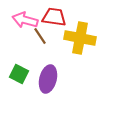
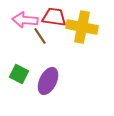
pink arrow: rotated 10 degrees counterclockwise
yellow cross: moved 2 px right, 11 px up
purple ellipse: moved 2 px down; rotated 12 degrees clockwise
